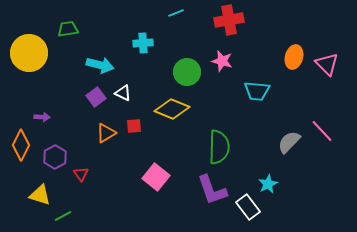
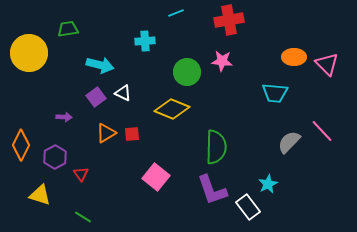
cyan cross: moved 2 px right, 2 px up
orange ellipse: rotated 75 degrees clockwise
pink star: rotated 10 degrees counterclockwise
cyan trapezoid: moved 18 px right, 2 px down
purple arrow: moved 22 px right
red square: moved 2 px left, 8 px down
green semicircle: moved 3 px left
green line: moved 20 px right, 1 px down; rotated 60 degrees clockwise
